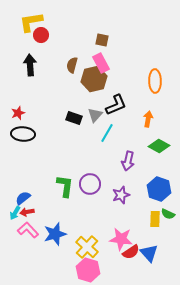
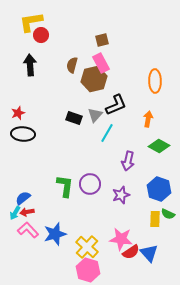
brown square: rotated 24 degrees counterclockwise
